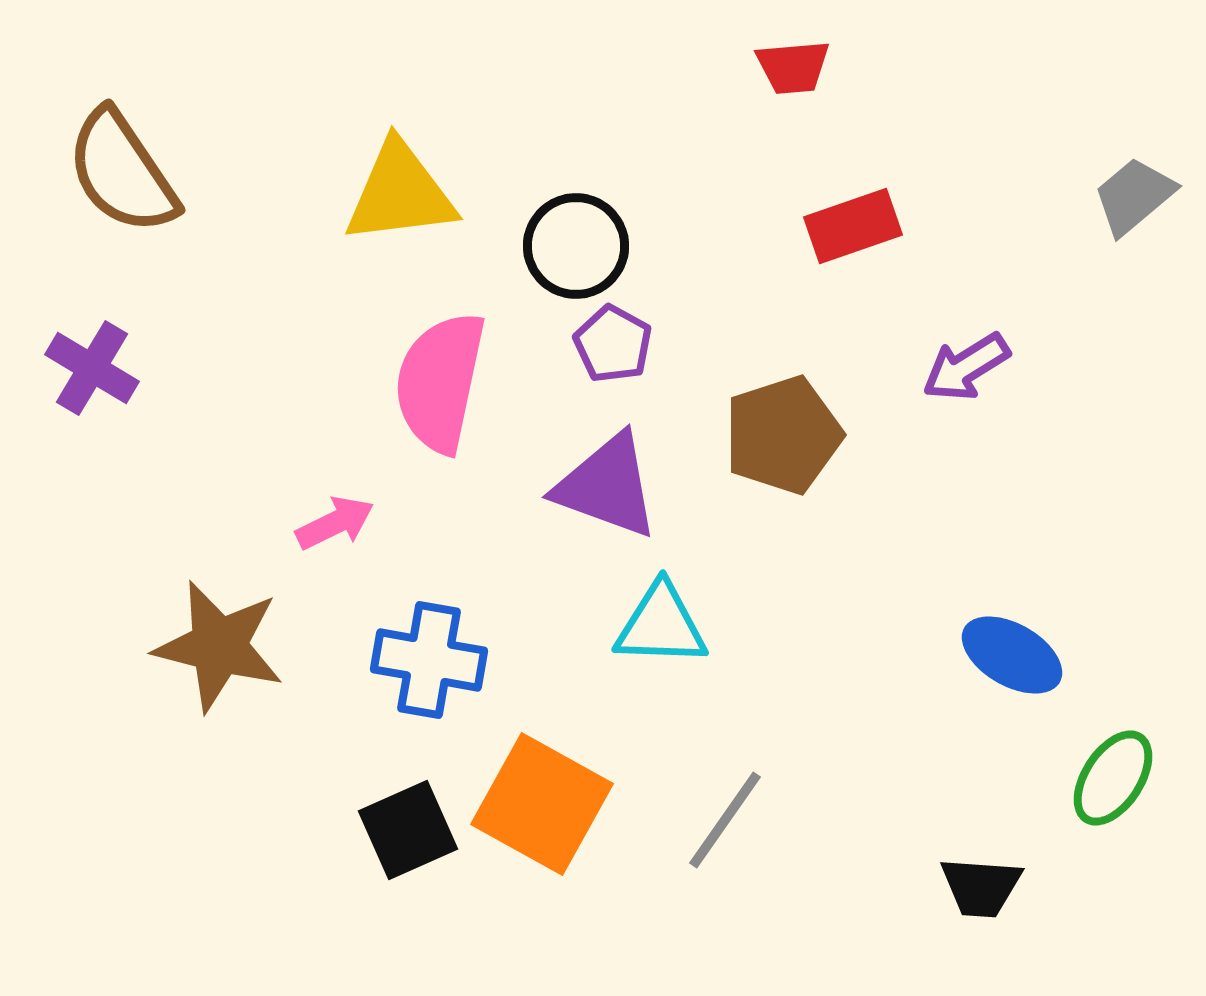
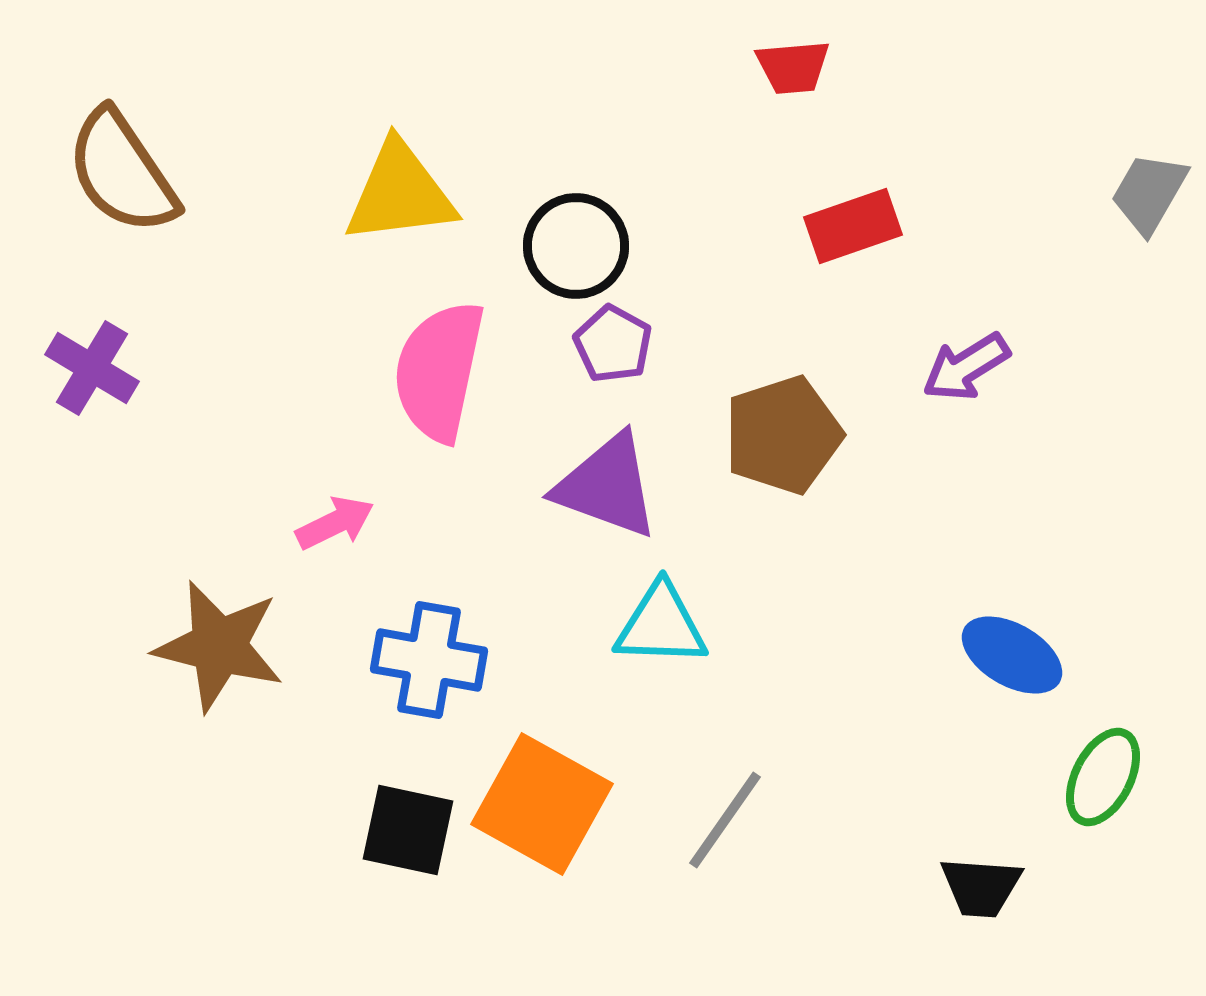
gray trapezoid: moved 15 px right, 3 px up; rotated 20 degrees counterclockwise
pink semicircle: moved 1 px left, 11 px up
green ellipse: moved 10 px left, 1 px up; rotated 6 degrees counterclockwise
black square: rotated 36 degrees clockwise
